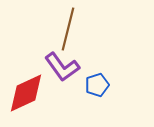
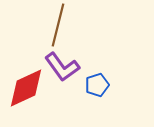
brown line: moved 10 px left, 4 px up
red diamond: moved 5 px up
